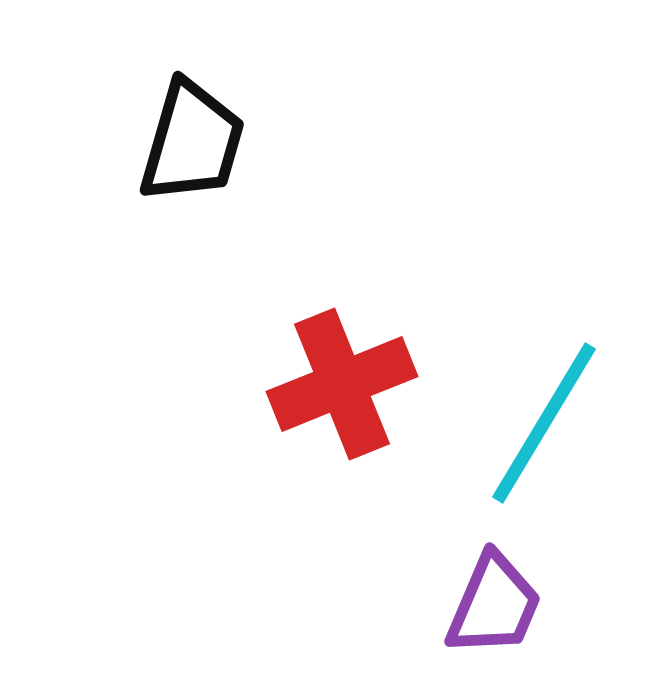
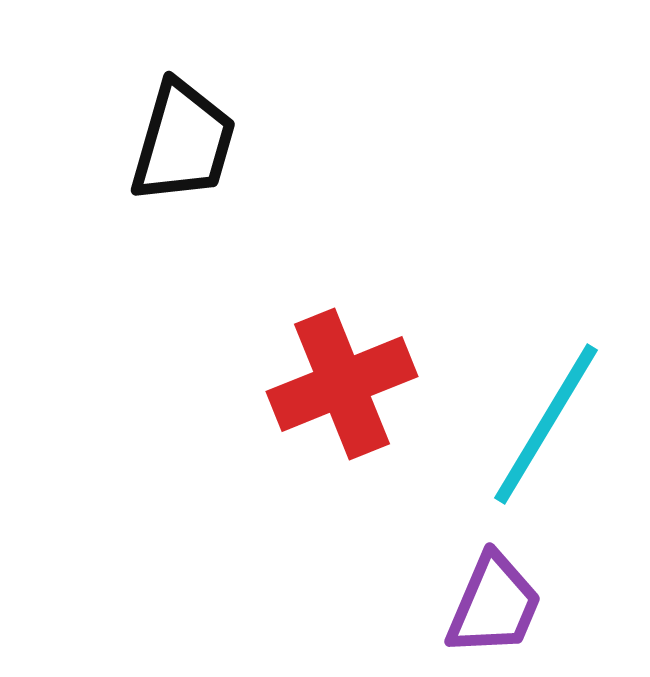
black trapezoid: moved 9 px left
cyan line: moved 2 px right, 1 px down
